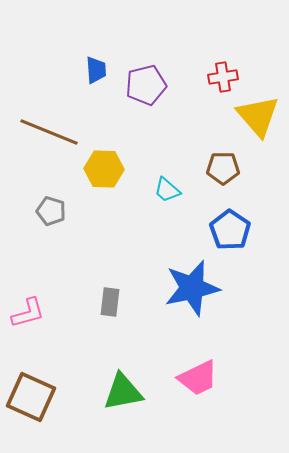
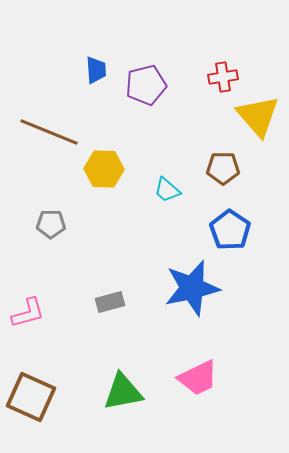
gray pentagon: moved 13 px down; rotated 16 degrees counterclockwise
gray rectangle: rotated 68 degrees clockwise
